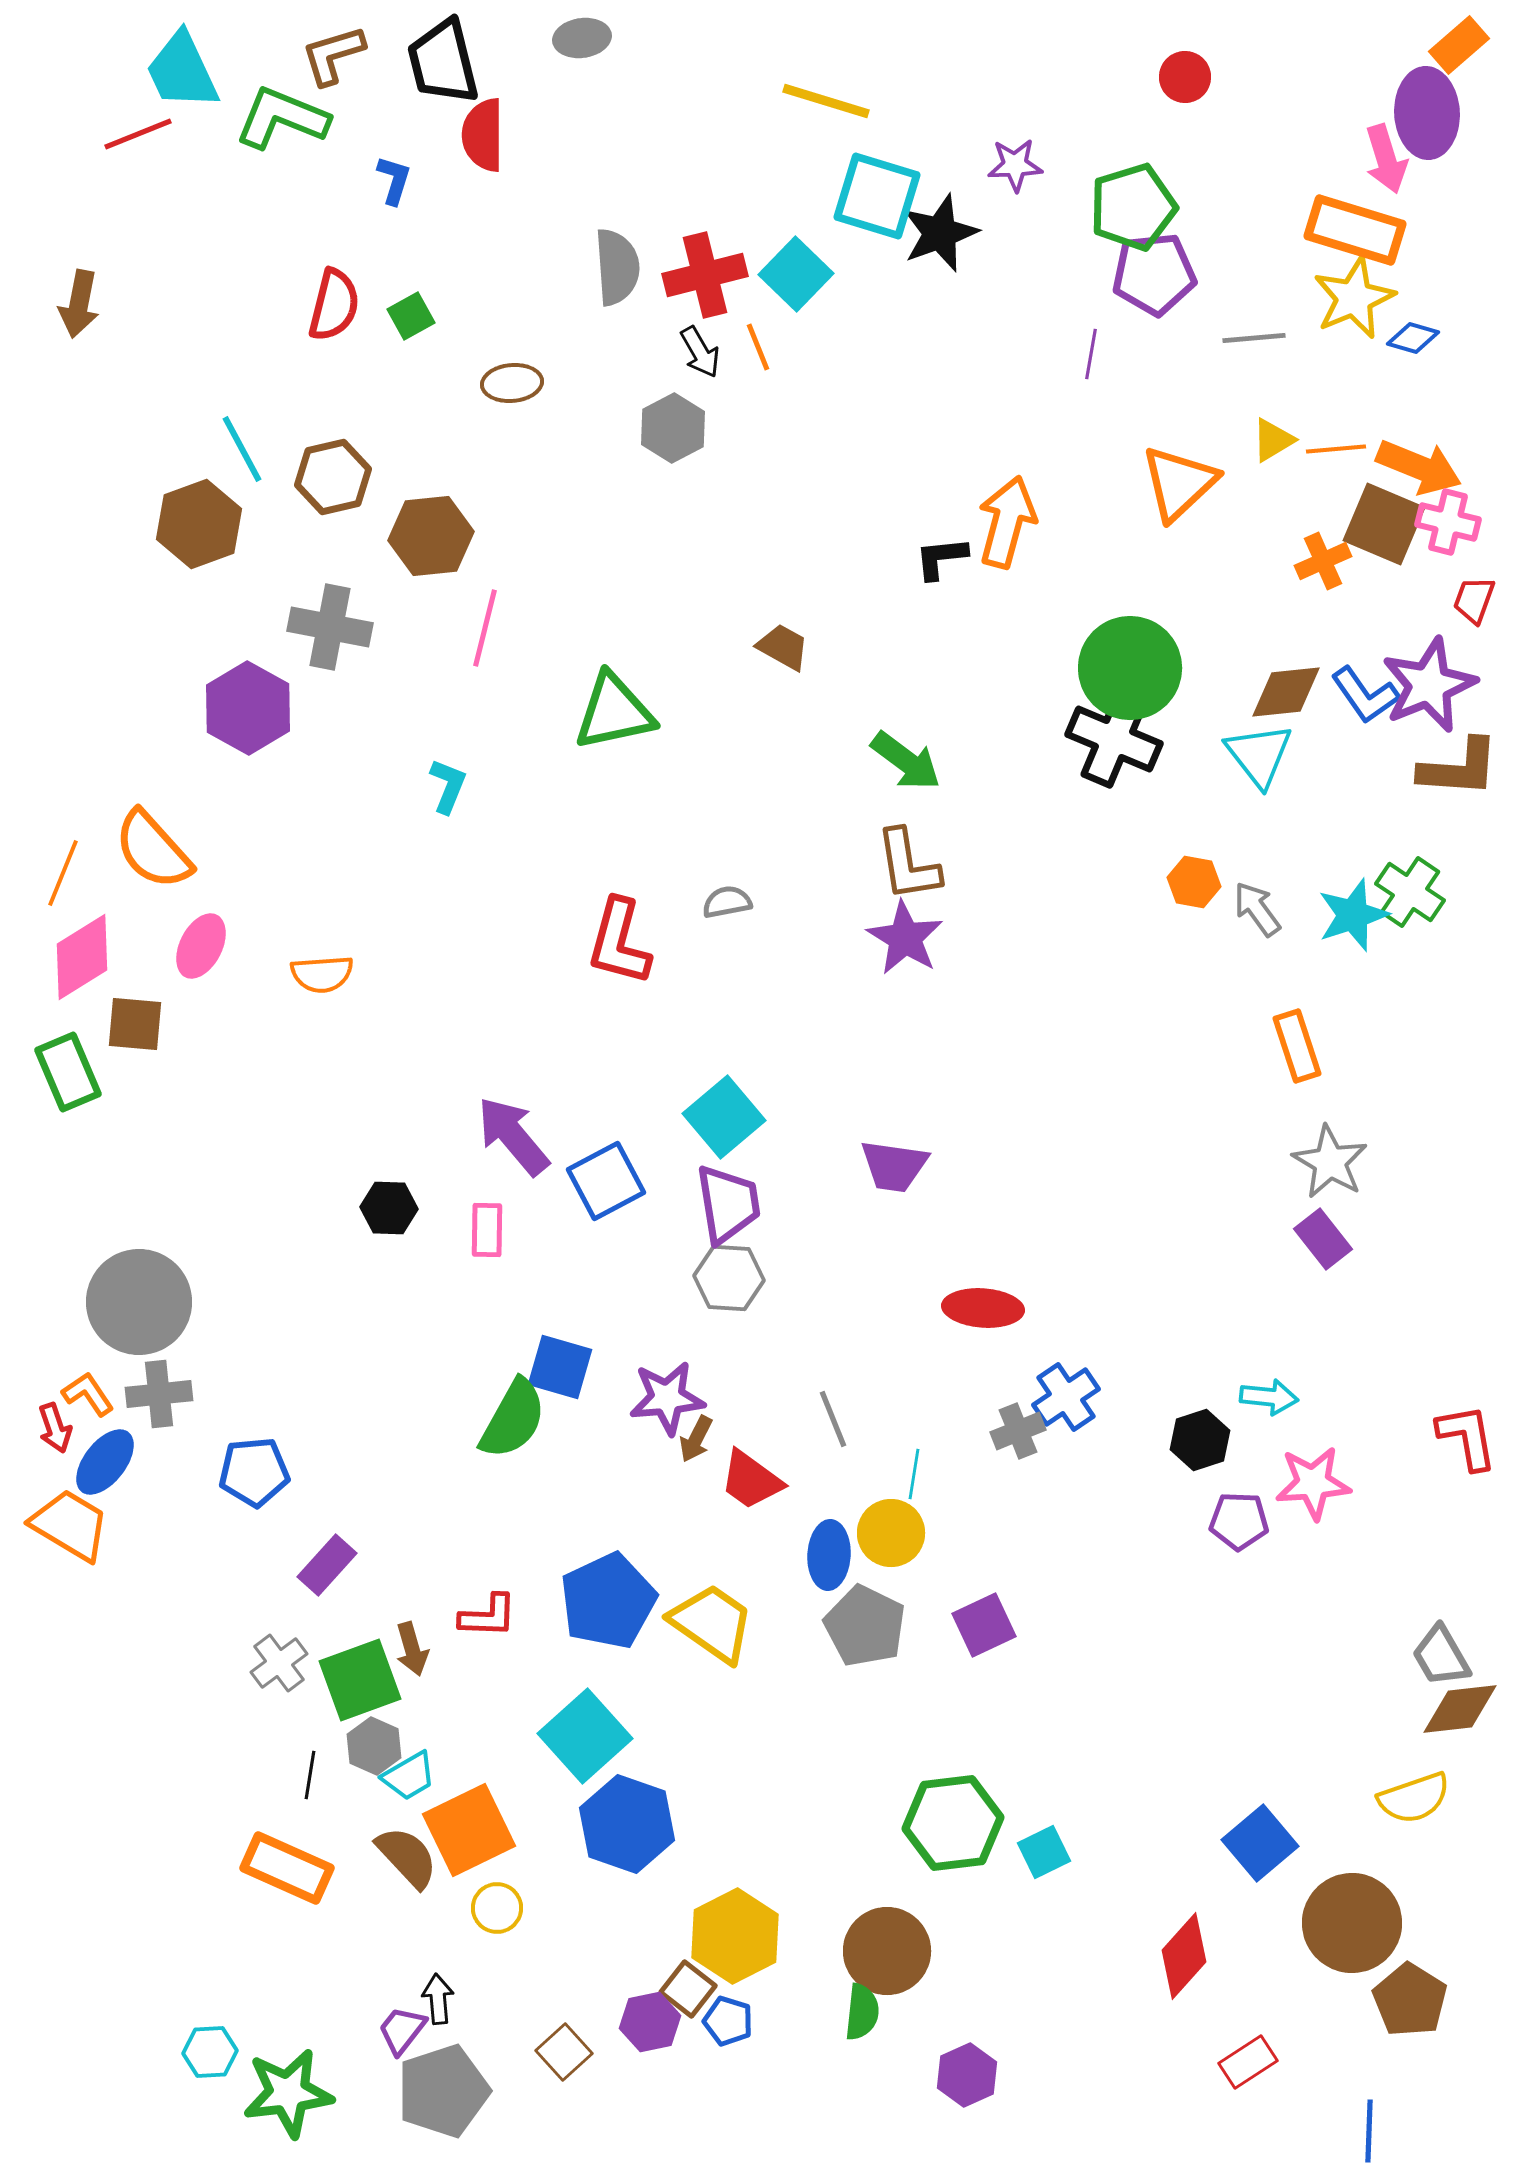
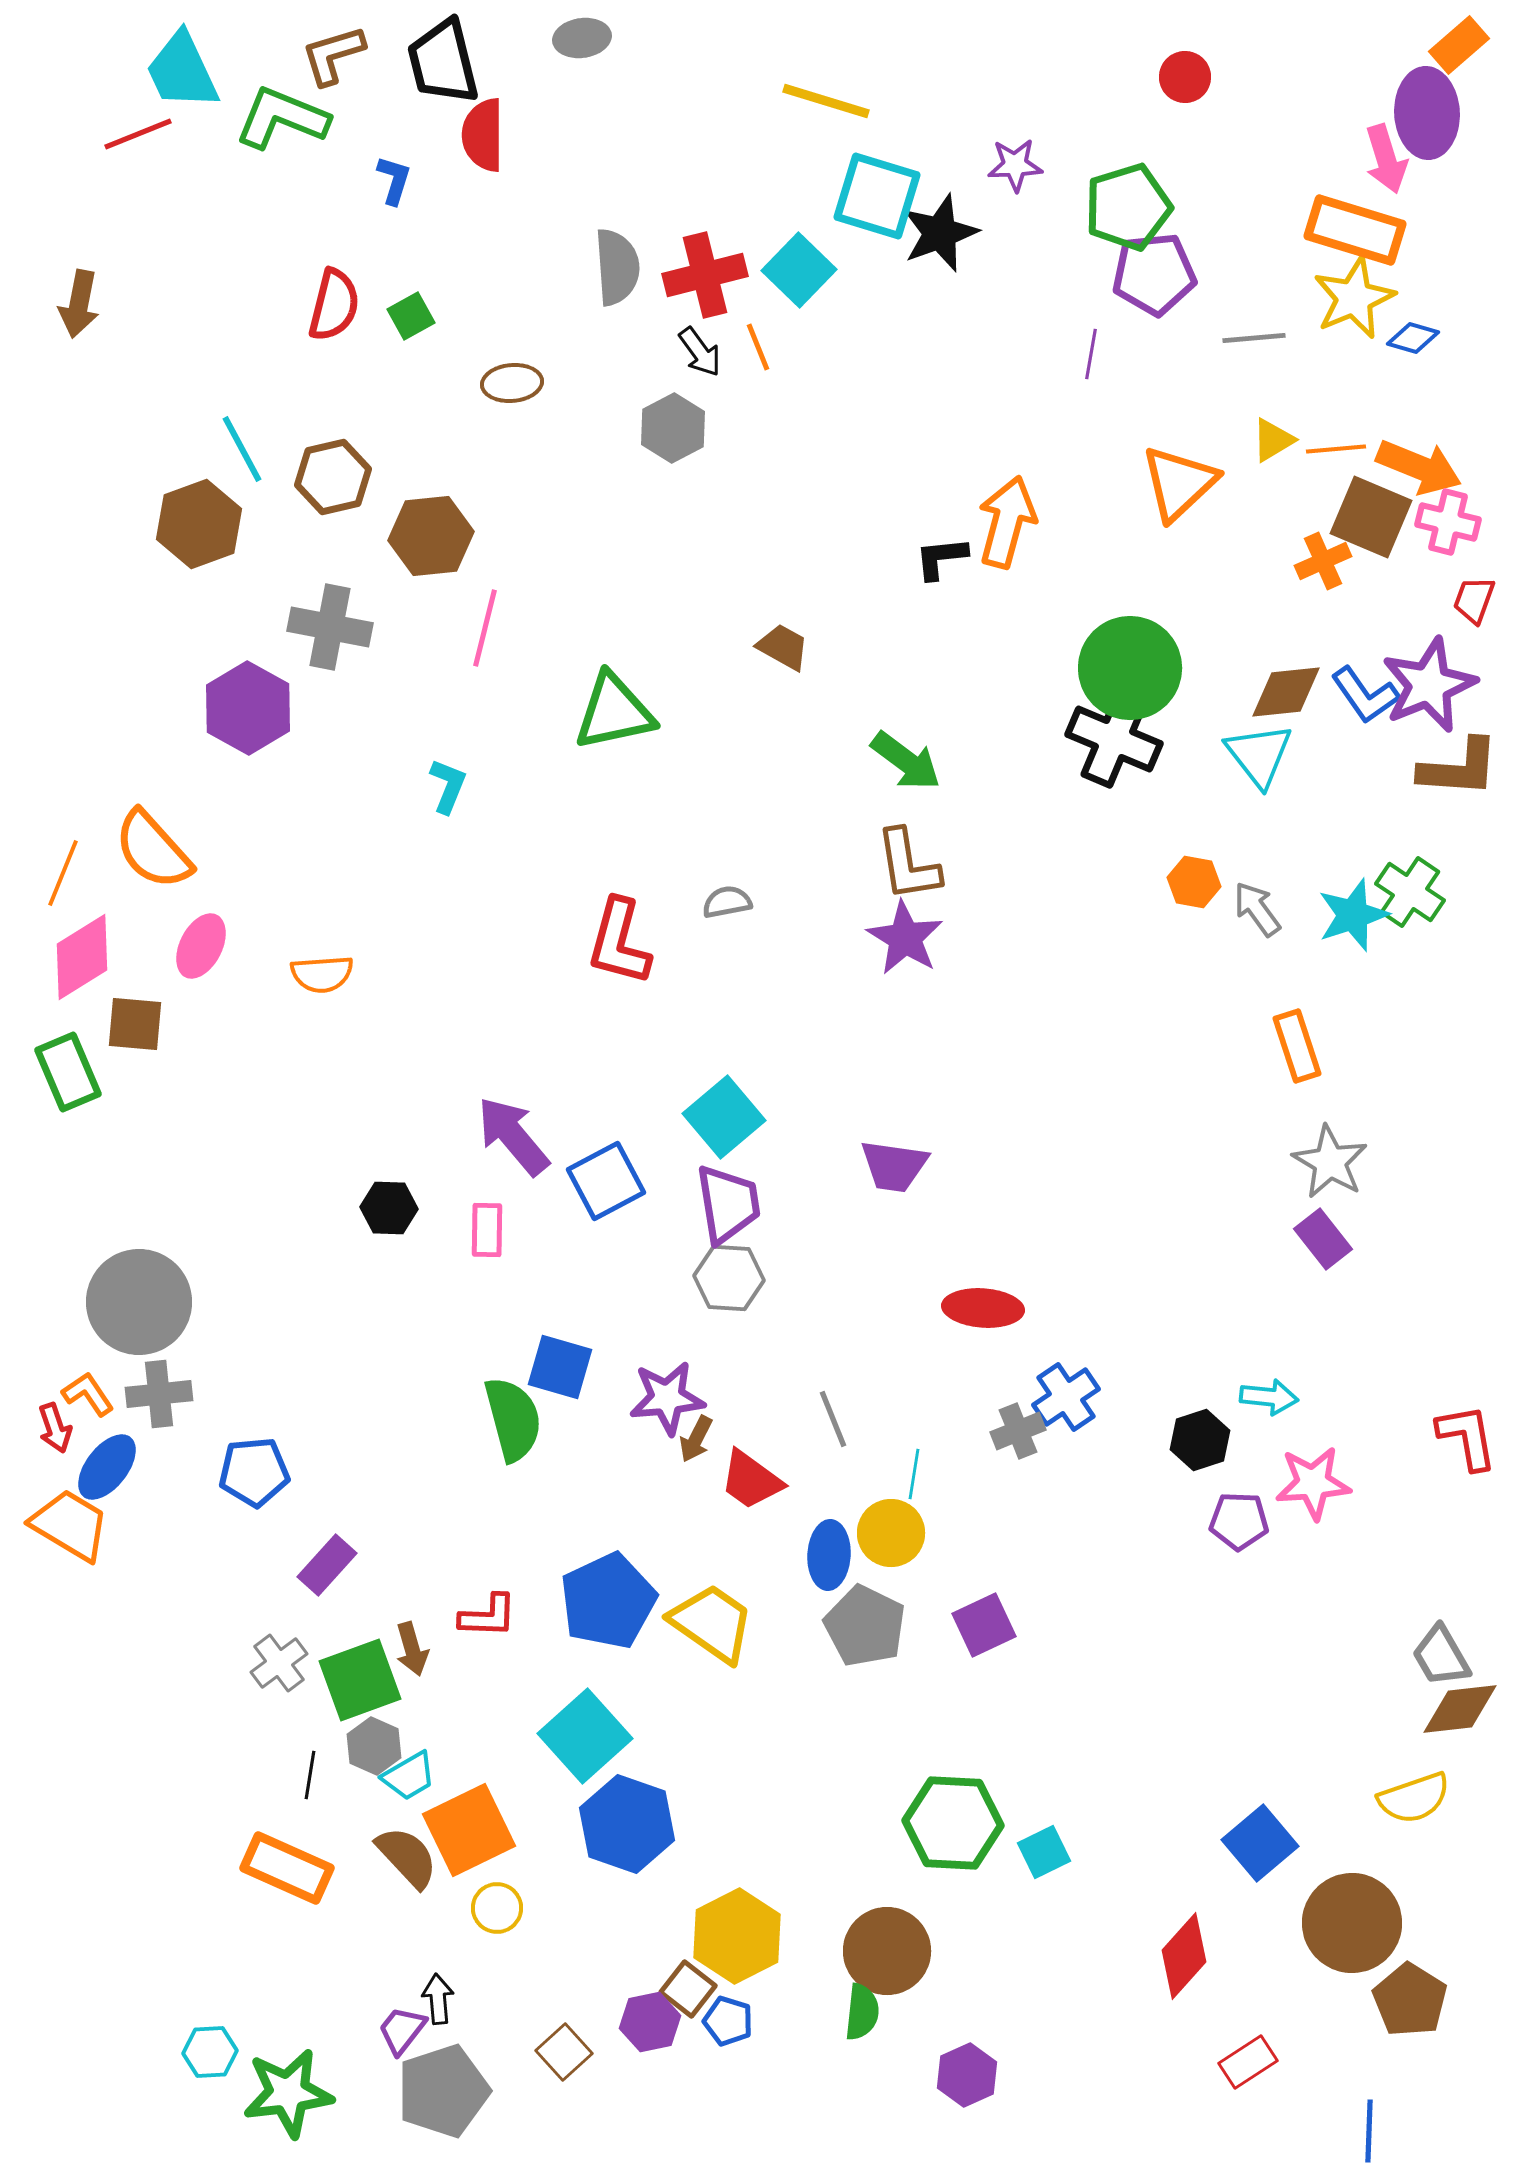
green pentagon at (1133, 207): moved 5 px left
cyan square at (796, 274): moved 3 px right, 4 px up
black arrow at (700, 352): rotated 6 degrees counterclockwise
brown square at (1384, 524): moved 13 px left, 7 px up
green semicircle at (513, 1419): rotated 44 degrees counterclockwise
blue ellipse at (105, 1462): moved 2 px right, 5 px down
green hexagon at (953, 1823): rotated 10 degrees clockwise
yellow hexagon at (735, 1936): moved 2 px right
